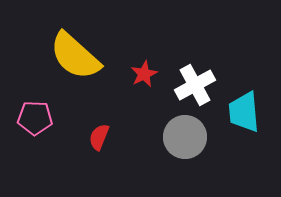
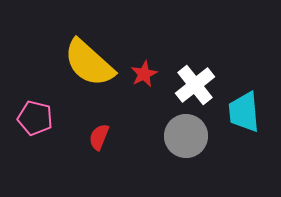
yellow semicircle: moved 14 px right, 7 px down
white cross: rotated 9 degrees counterclockwise
pink pentagon: rotated 12 degrees clockwise
gray circle: moved 1 px right, 1 px up
